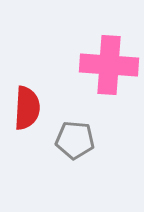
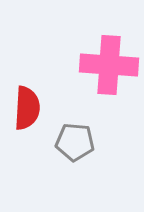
gray pentagon: moved 2 px down
